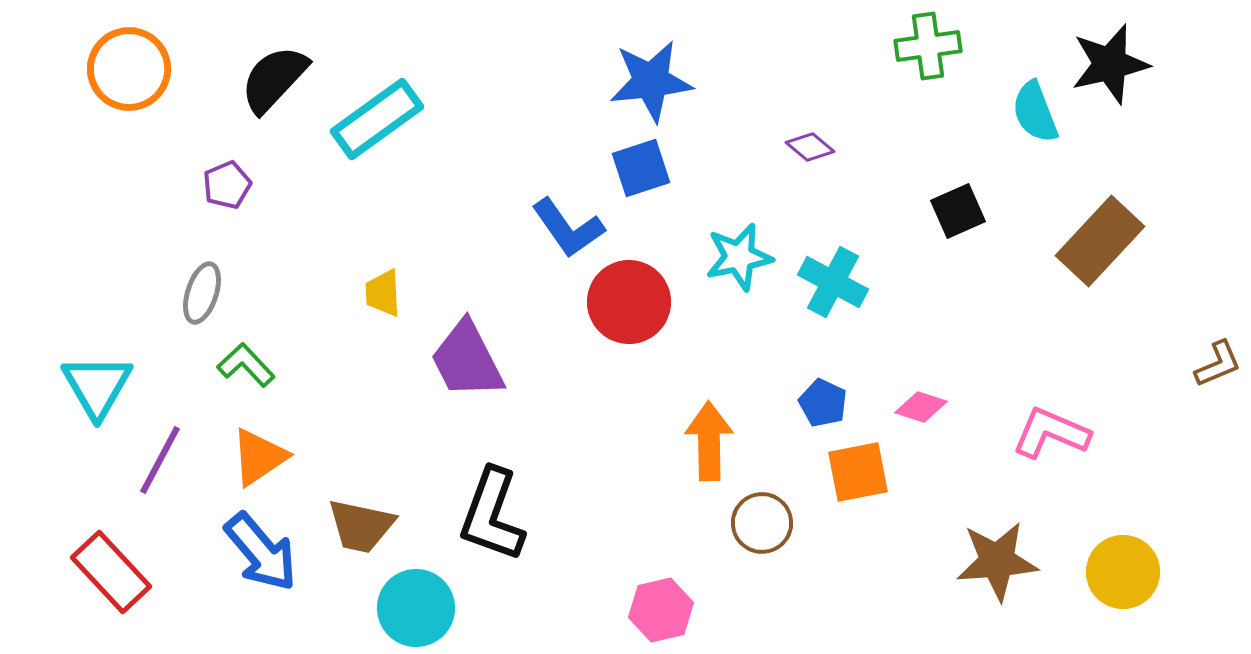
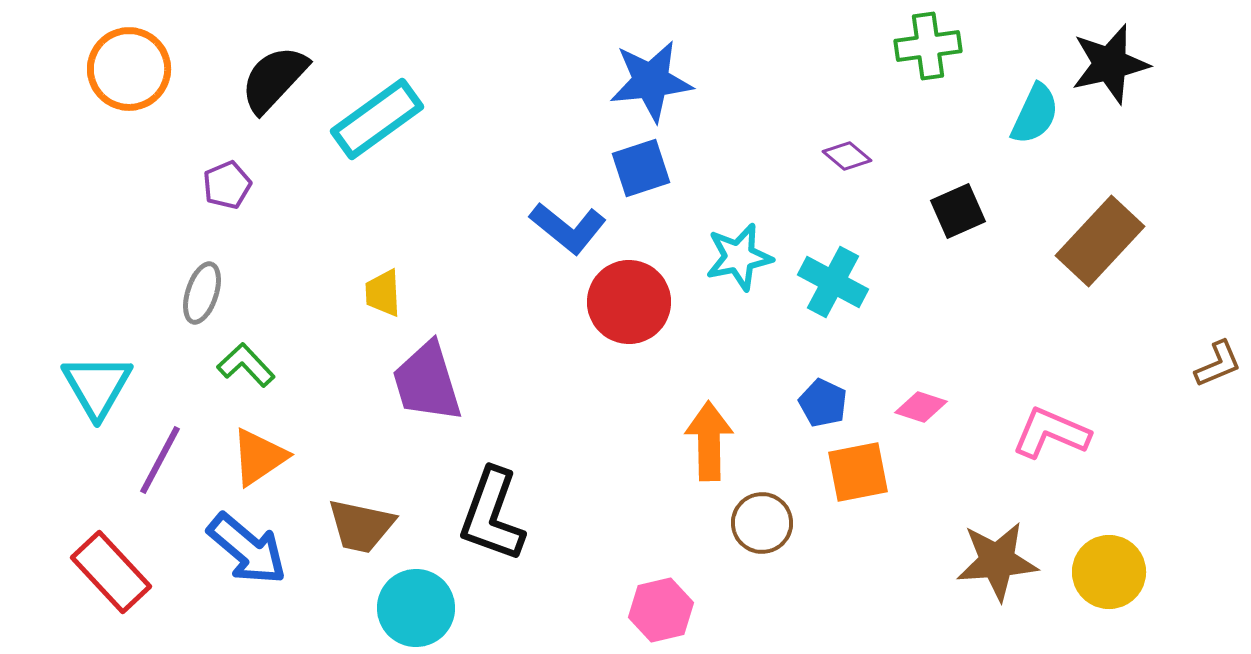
cyan semicircle: moved 2 px down; rotated 134 degrees counterclockwise
purple diamond: moved 37 px right, 9 px down
blue L-shape: rotated 16 degrees counterclockwise
purple trapezoid: moved 40 px left, 22 px down; rotated 10 degrees clockwise
blue arrow: moved 14 px left, 3 px up; rotated 10 degrees counterclockwise
yellow circle: moved 14 px left
